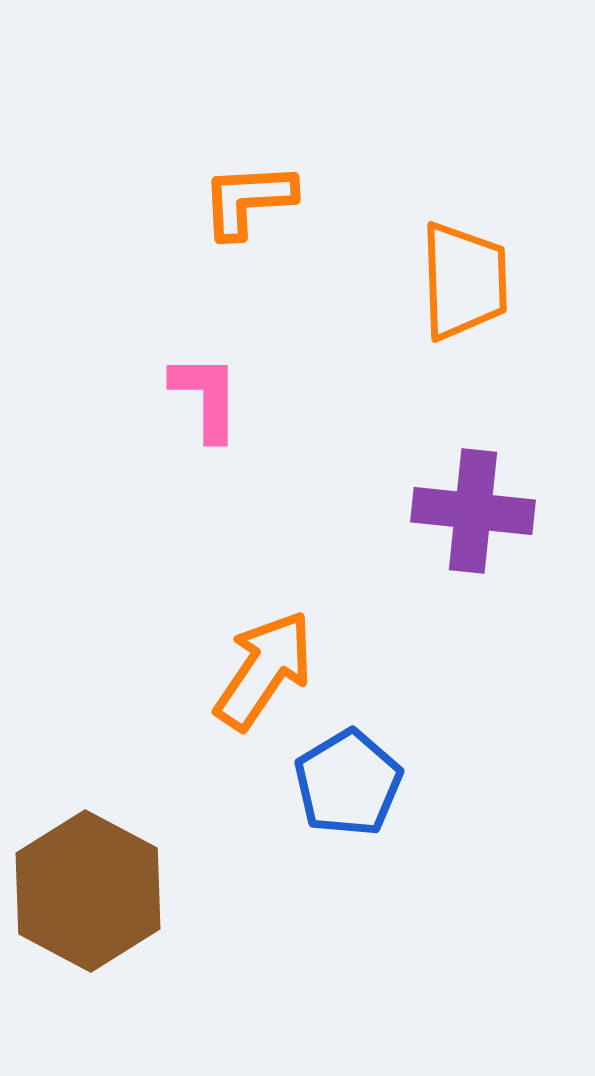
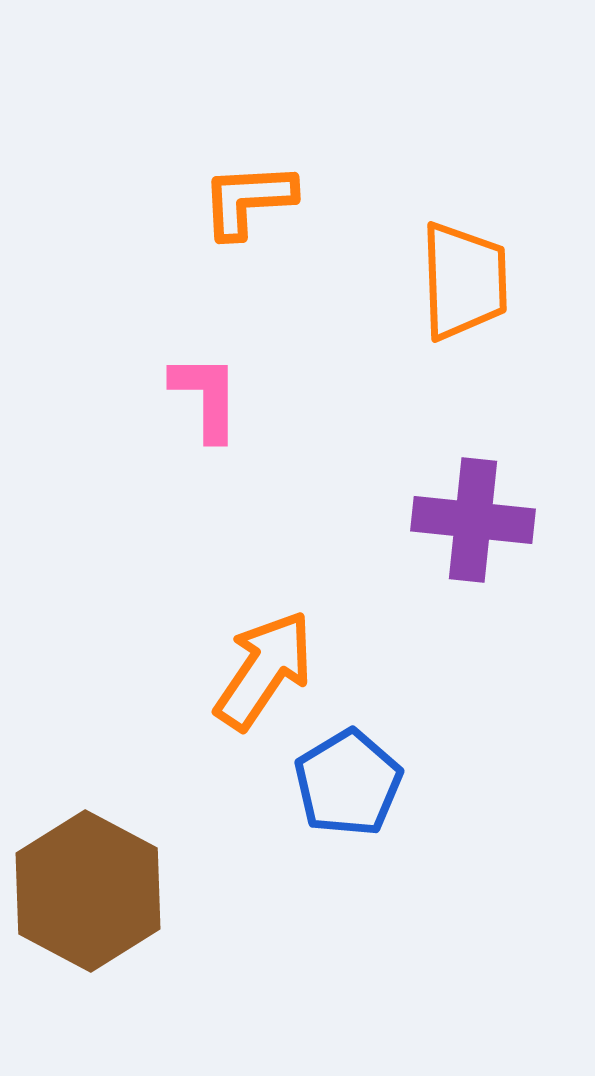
purple cross: moved 9 px down
